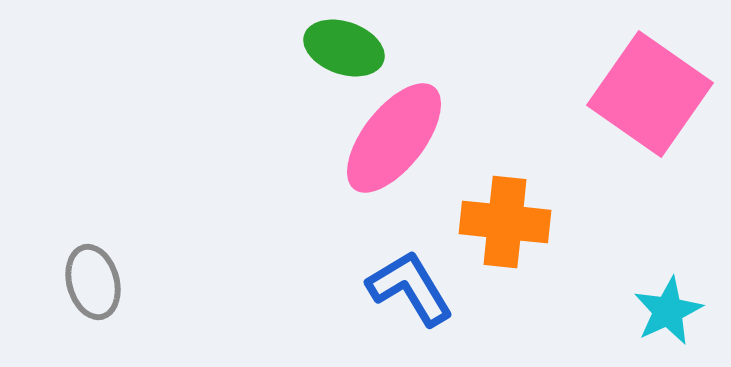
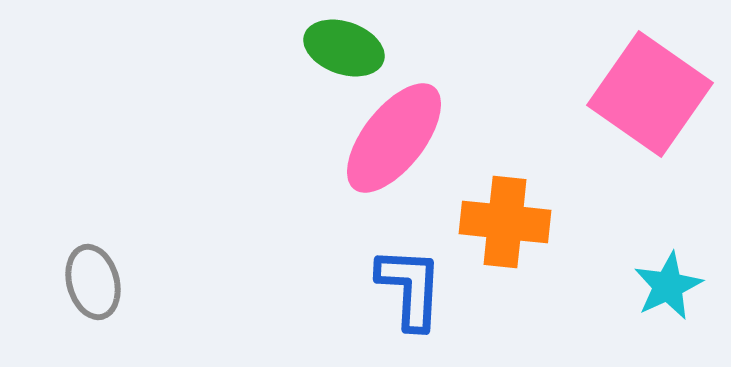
blue L-shape: rotated 34 degrees clockwise
cyan star: moved 25 px up
